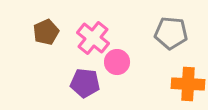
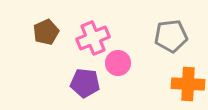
gray pentagon: moved 3 px down; rotated 12 degrees counterclockwise
pink cross: rotated 28 degrees clockwise
pink circle: moved 1 px right, 1 px down
